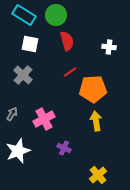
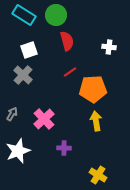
white square: moved 1 px left, 6 px down; rotated 30 degrees counterclockwise
pink cross: rotated 15 degrees counterclockwise
purple cross: rotated 24 degrees counterclockwise
yellow cross: rotated 18 degrees counterclockwise
